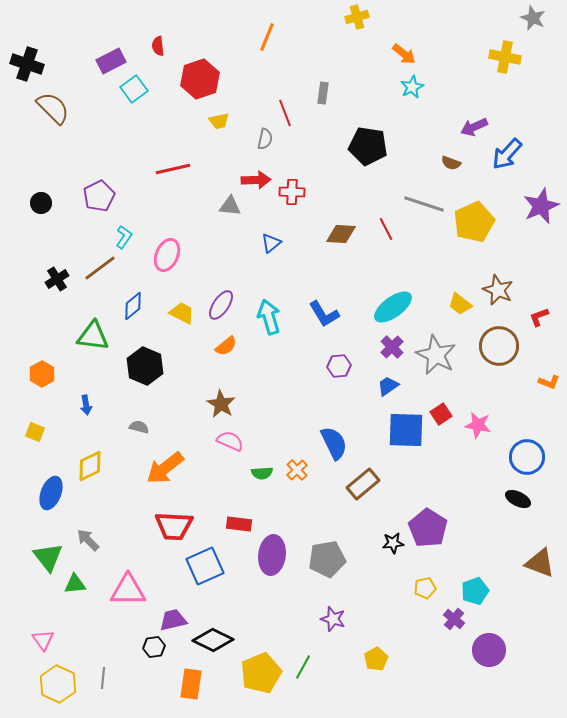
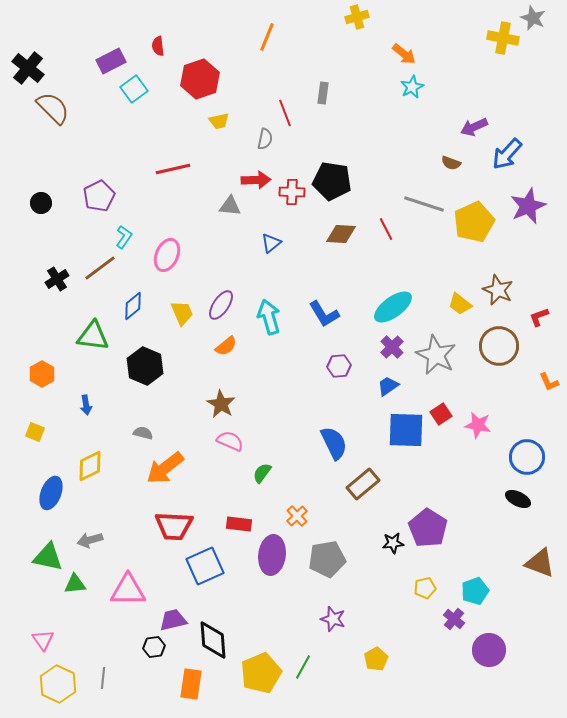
yellow cross at (505, 57): moved 2 px left, 19 px up
black cross at (27, 64): moved 1 px right, 4 px down; rotated 20 degrees clockwise
black pentagon at (368, 146): moved 36 px left, 35 px down
purple star at (541, 206): moved 13 px left
yellow trapezoid at (182, 313): rotated 40 degrees clockwise
orange L-shape at (549, 382): rotated 45 degrees clockwise
gray semicircle at (139, 427): moved 4 px right, 6 px down
orange cross at (297, 470): moved 46 px down
green semicircle at (262, 473): rotated 130 degrees clockwise
gray arrow at (88, 540): moved 2 px right; rotated 60 degrees counterclockwise
green triangle at (48, 557): rotated 40 degrees counterclockwise
black diamond at (213, 640): rotated 60 degrees clockwise
